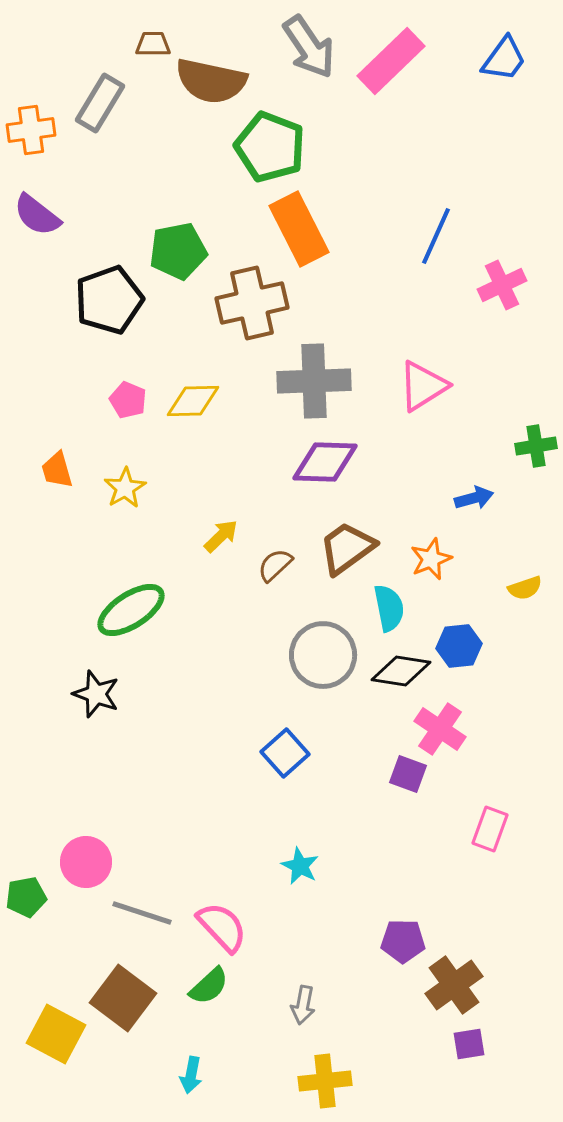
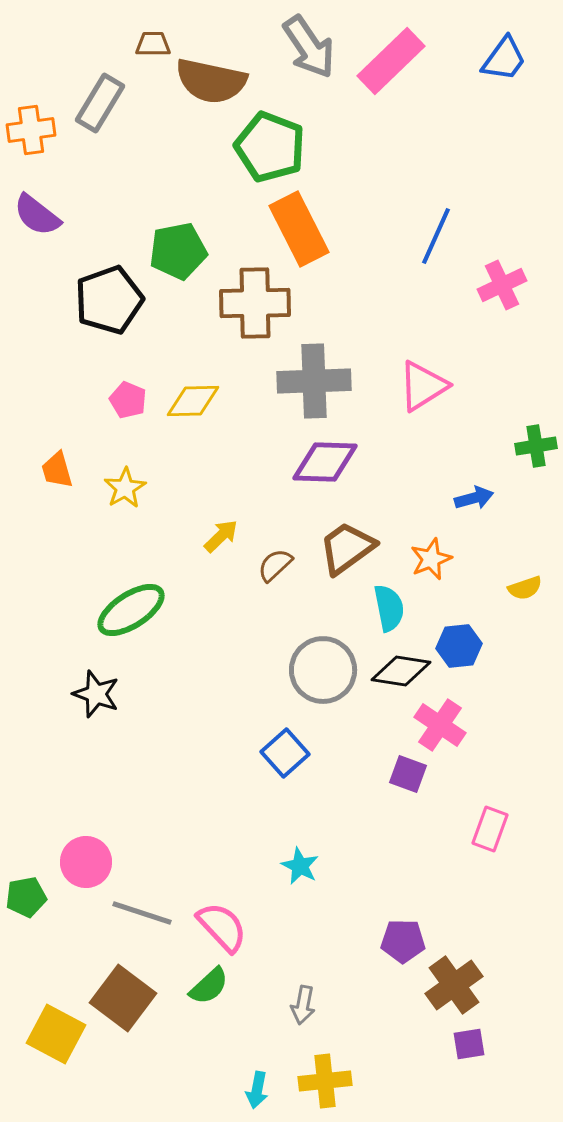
brown cross at (252, 303): moved 3 px right; rotated 12 degrees clockwise
gray circle at (323, 655): moved 15 px down
pink cross at (440, 729): moved 4 px up
cyan arrow at (191, 1075): moved 66 px right, 15 px down
